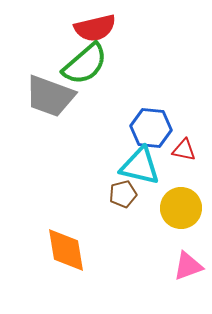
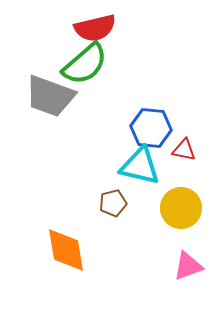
brown pentagon: moved 10 px left, 9 px down
